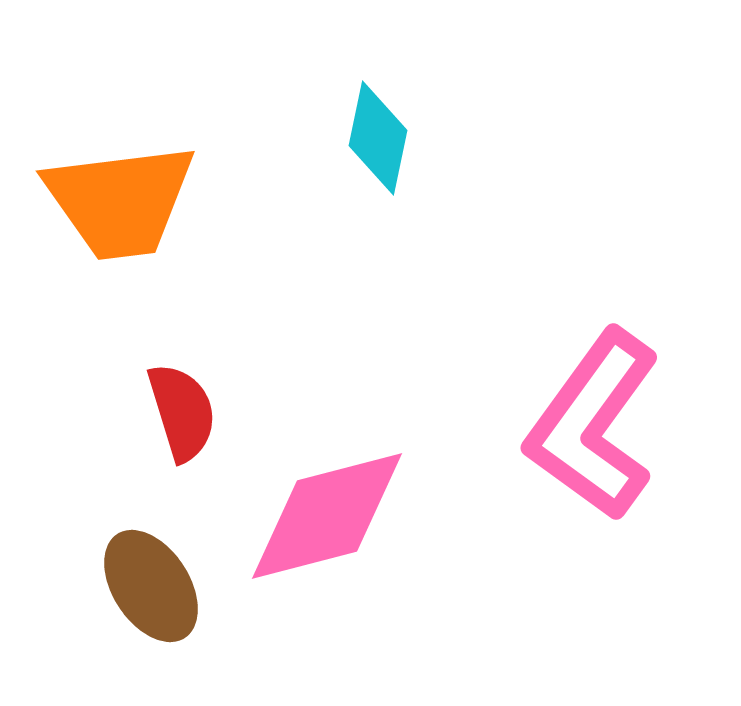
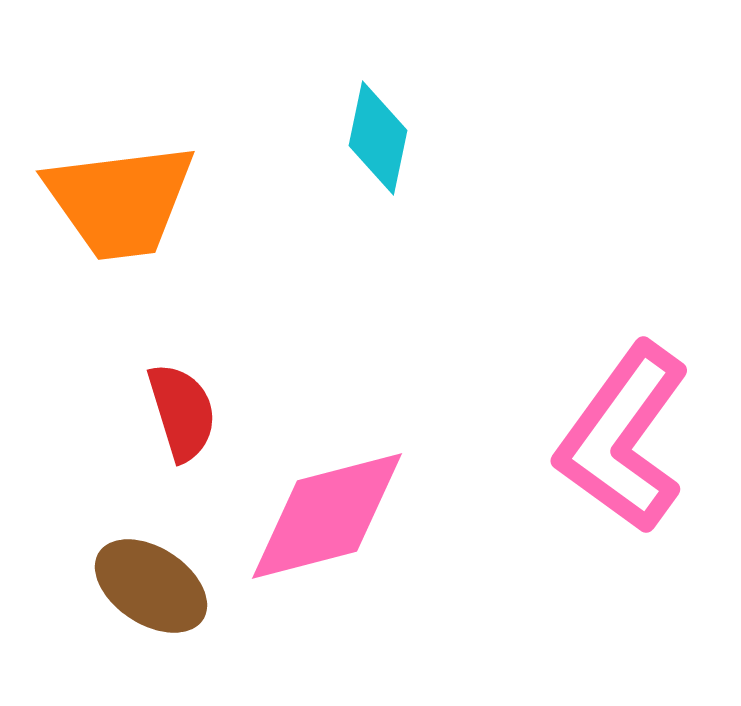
pink L-shape: moved 30 px right, 13 px down
brown ellipse: rotated 24 degrees counterclockwise
